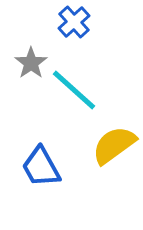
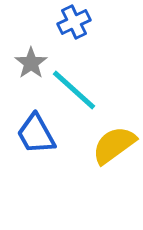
blue cross: rotated 16 degrees clockwise
blue trapezoid: moved 5 px left, 33 px up
